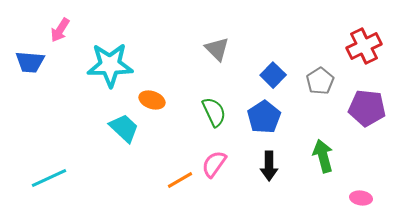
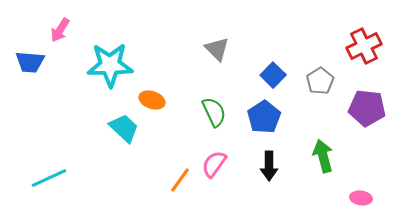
orange line: rotated 24 degrees counterclockwise
